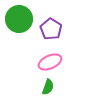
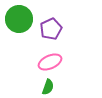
purple pentagon: rotated 15 degrees clockwise
